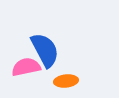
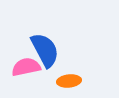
orange ellipse: moved 3 px right
